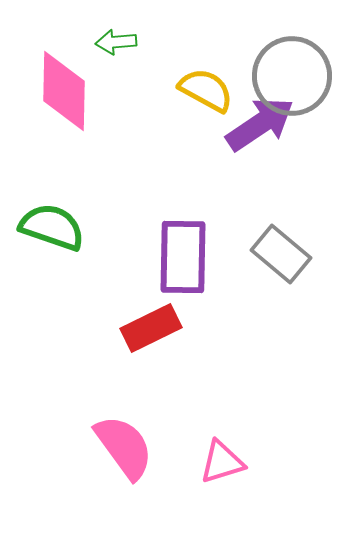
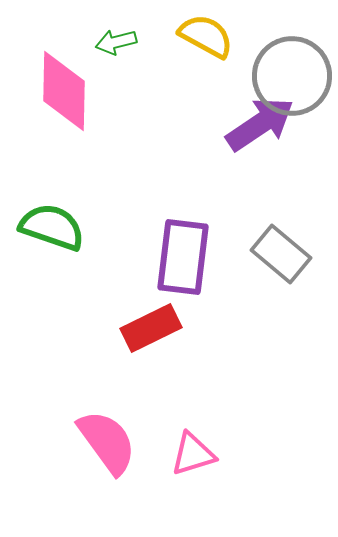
green arrow: rotated 9 degrees counterclockwise
yellow semicircle: moved 54 px up
purple rectangle: rotated 6 degrees clockwise
pink semicircle: moved 17 px left, 5 px up
pink triangle: moved 29 px left, 8 px up
